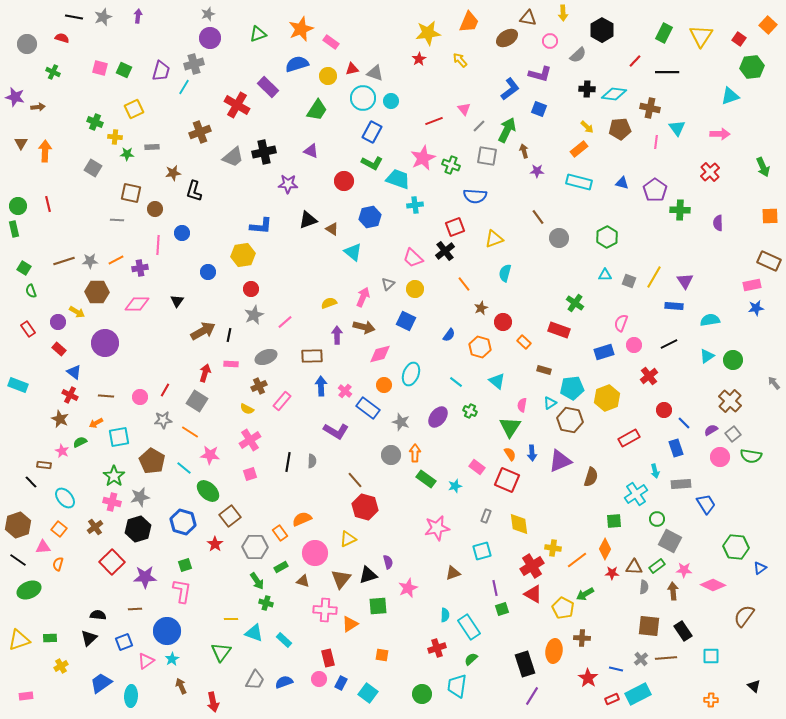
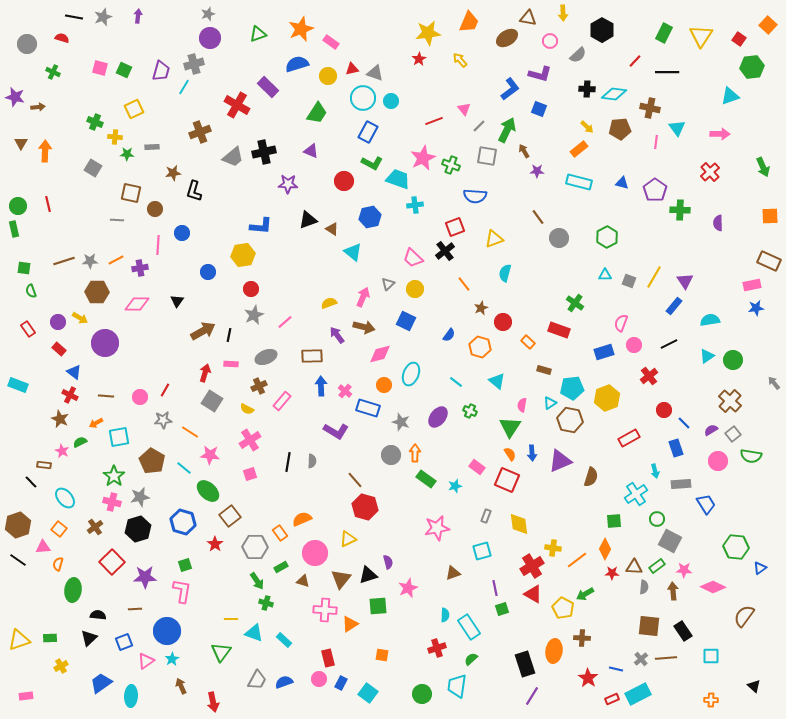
green trapezoid at (317, 110): moved 3 px down
blue rectangle at (372, 132): moved 4 px left
brown arrow at (524, 151): rotated 16 degrees counterclockwise
green square at (24, 268): rotated 24 degrees counterclockwise
blue rectangle at (674, 306): rotated 54 degrees counterclockwise
yellow arrow at (77, 312): moved 3 px right, 6 px down
purple arrow at (337, 335): rotated 36 degrees counterclockwise
orange rectangle at (524, 342): moved 4 px right
gray square at (197, 401): moved 15 px right
blue rectangle at (368, 408): rotated 20 degrees counterclockwise
pink circle at (720, 457): moved 2 px left, 4 px down
pink diamond at (713, 585): moved 2 px down
green ellipse at (29, 590): moved 44 px right; rotated 60 degrees counterclockwise
gray trapezoid at (255, 680): moved 2 px right
